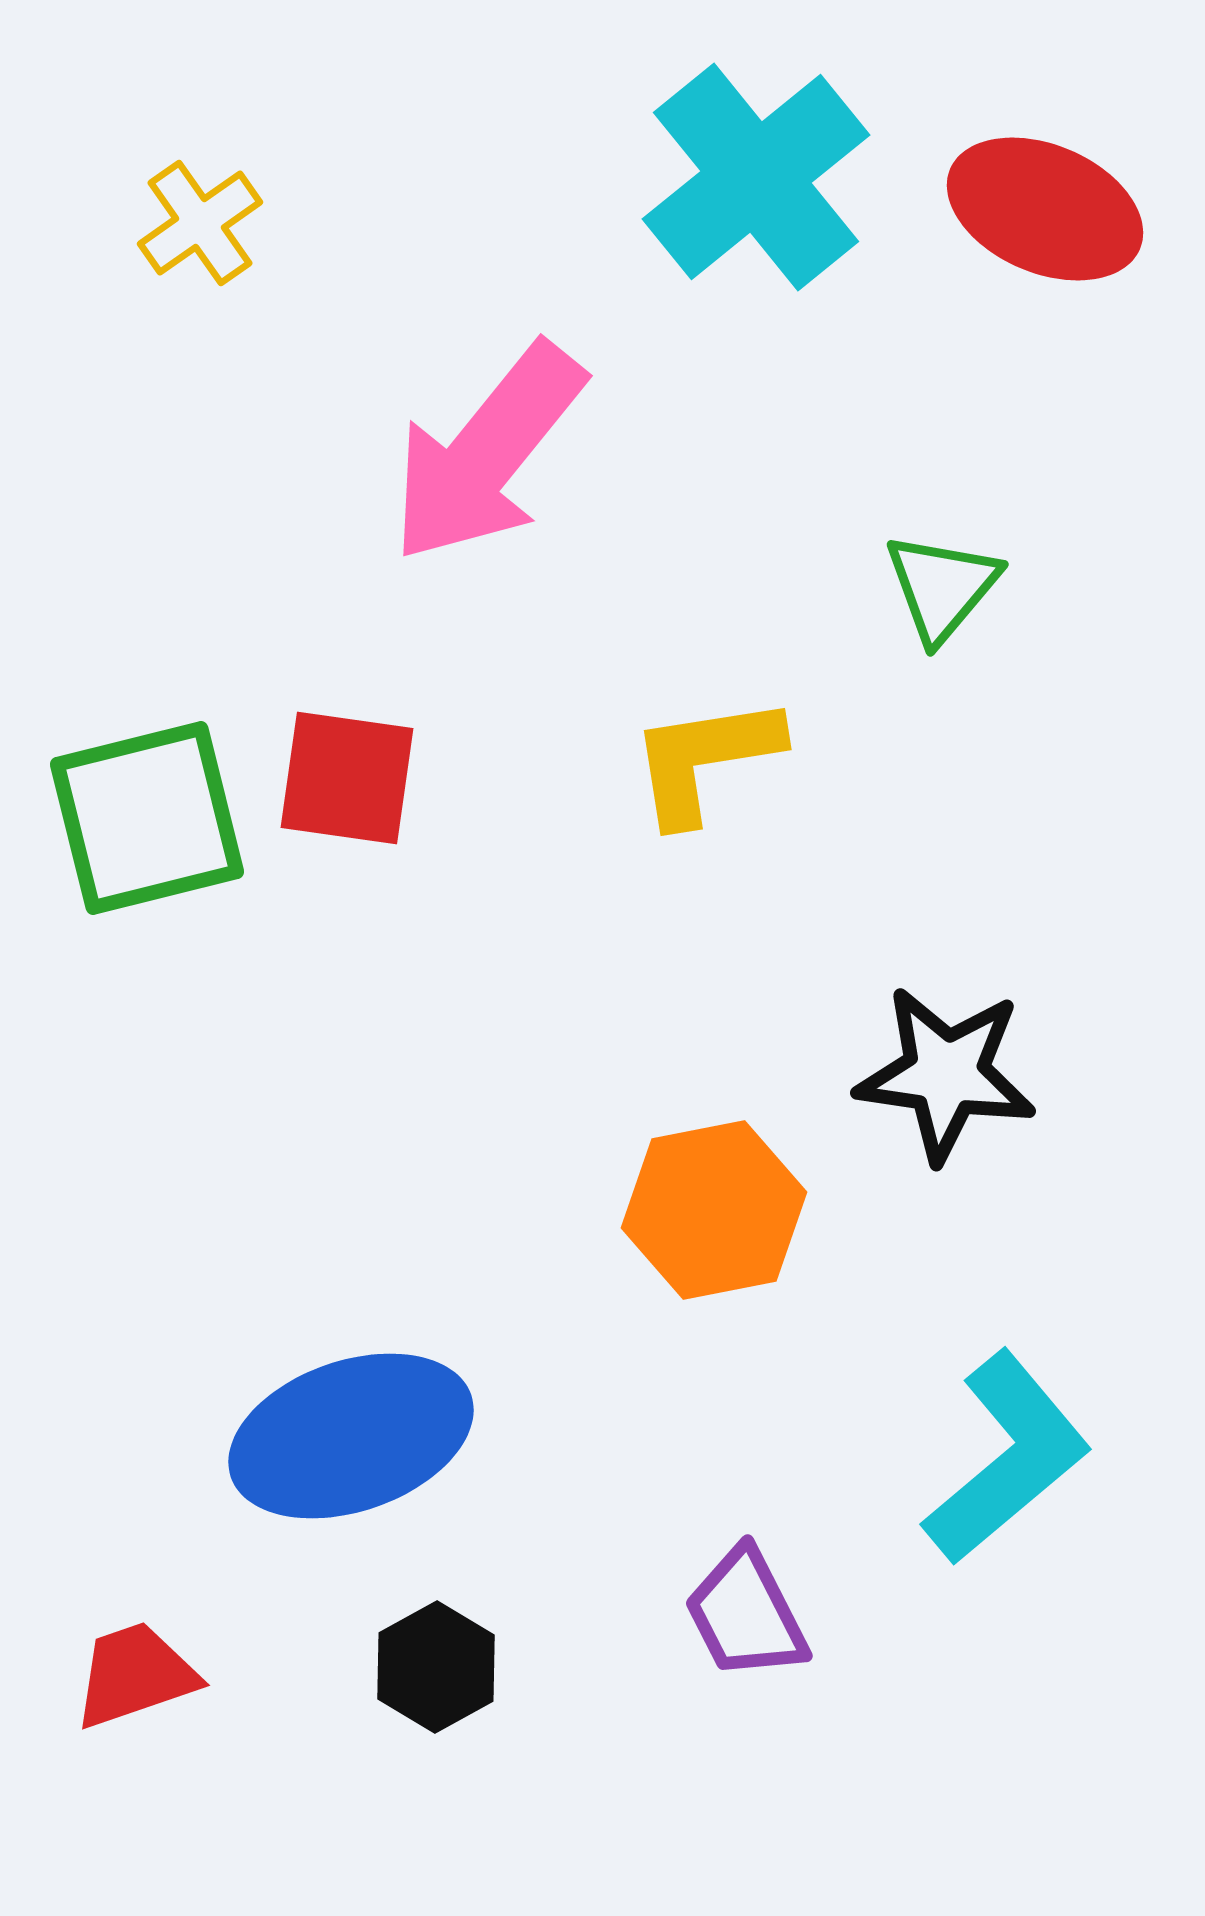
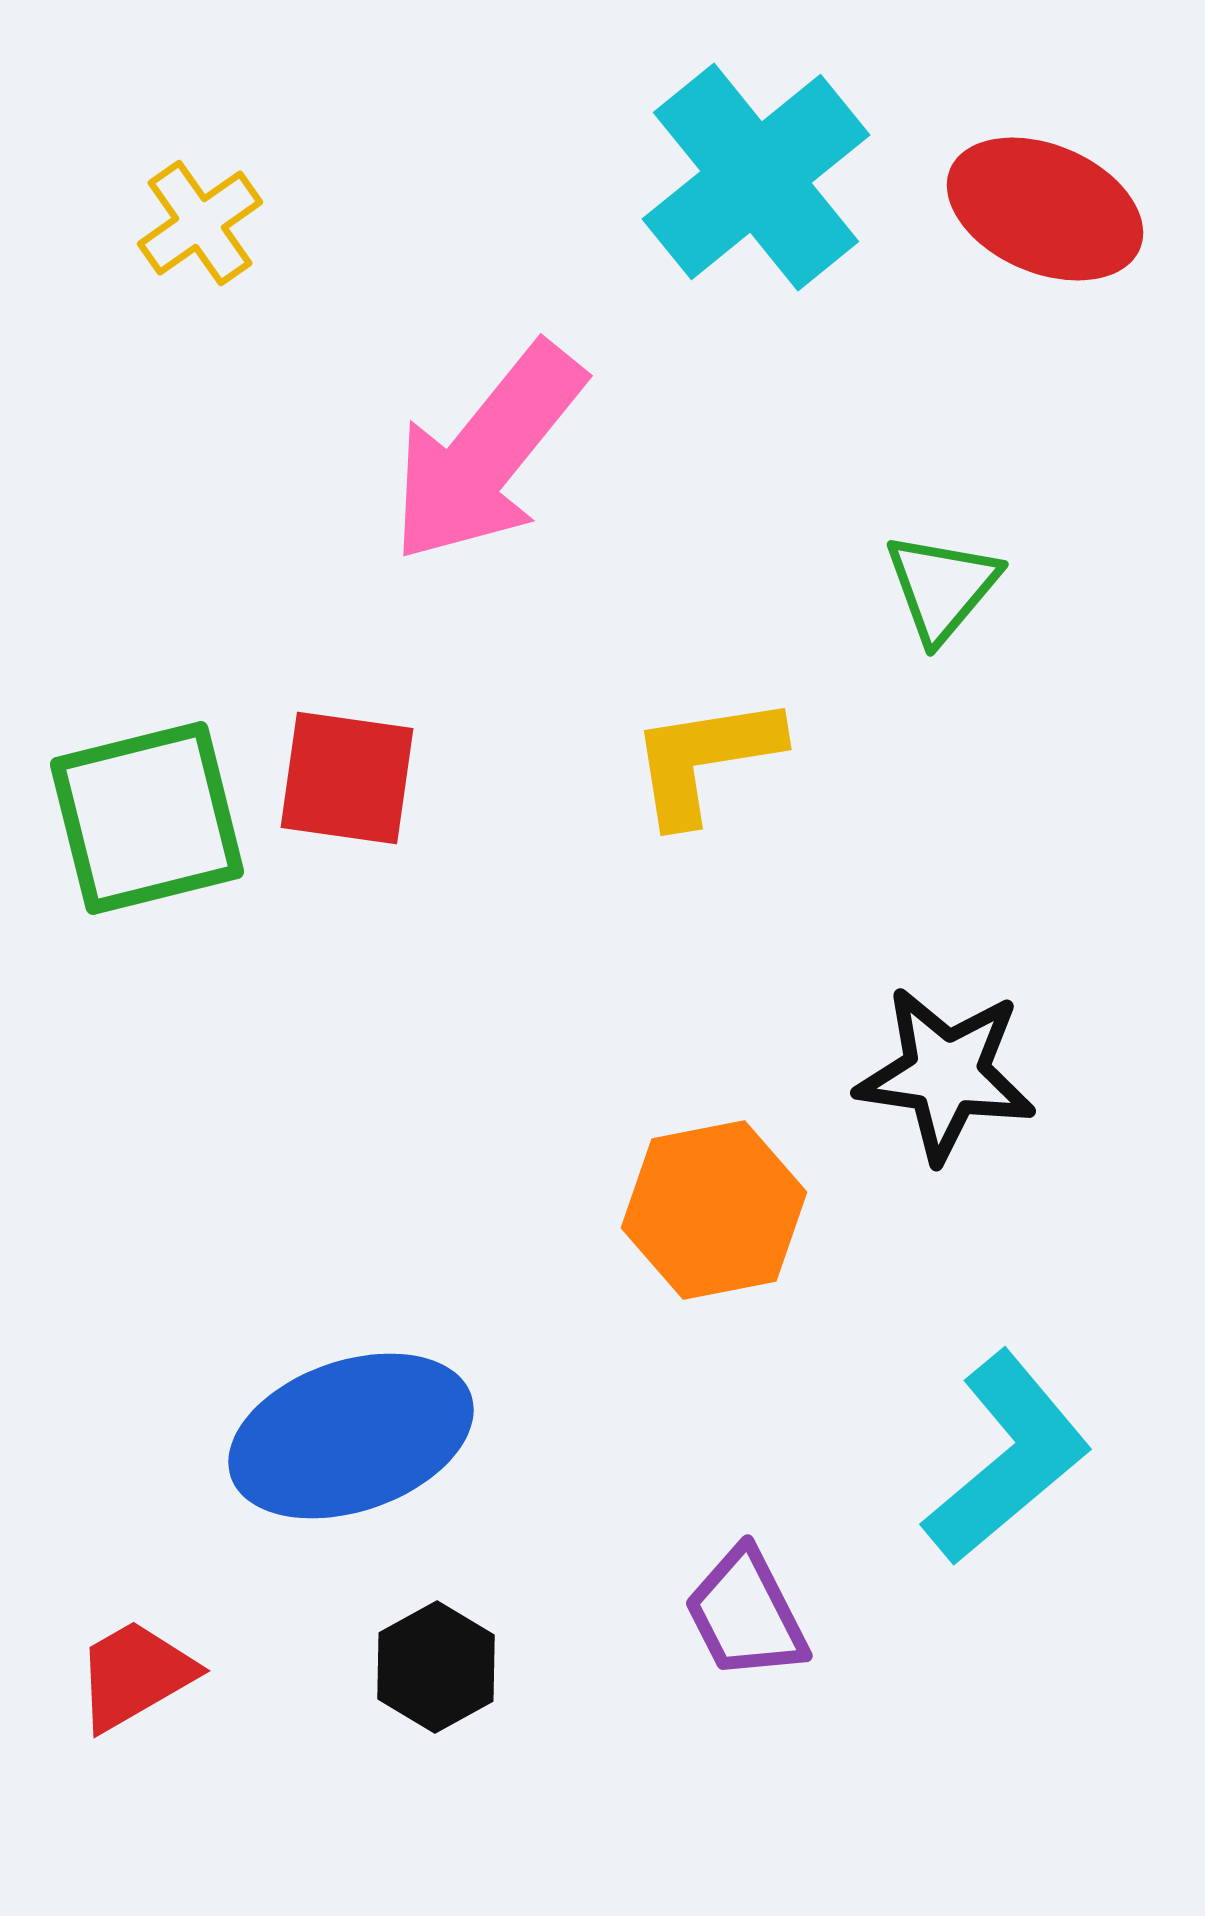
red trapezoid: rotated 11 degrees counterclockwise
